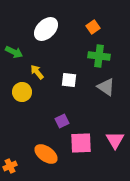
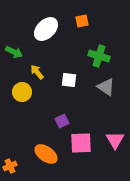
orange square: moved 11 px left, 6 px up; rotated 24 degrees clockwise
green cross: rotated 10 degrees clockwise
